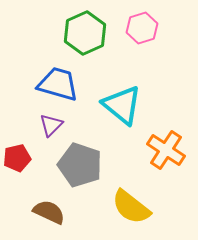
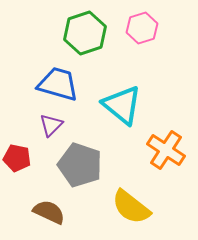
green hexagon: rotated 6 degrees clockwise
red pentagon: rotated 24 degrees clockwise
